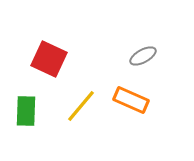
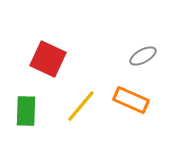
red square: moved 1 px left
